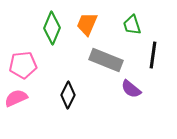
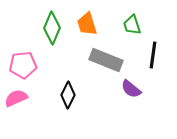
orange trapezoid: rotated 40 degrees counterclockwise
